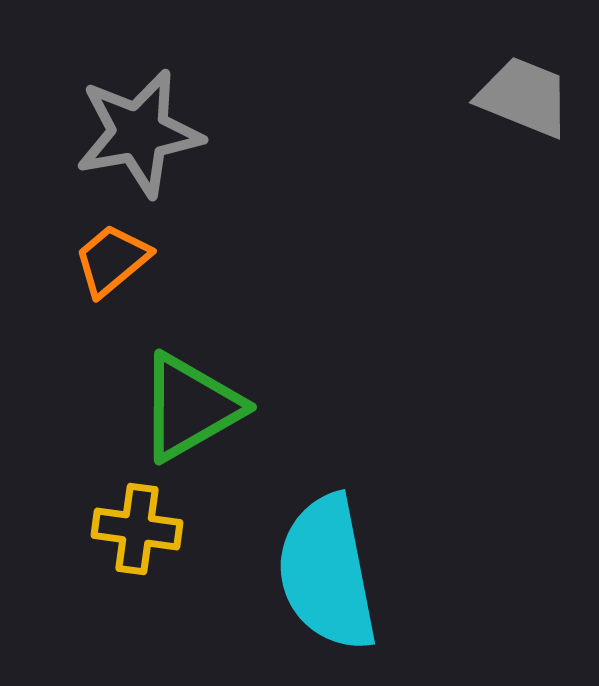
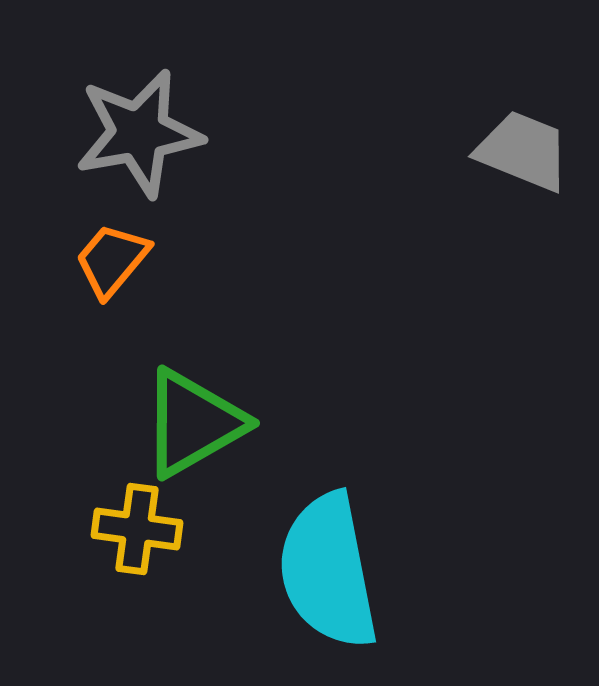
gray trapezoid: moved 1 px left, 54 px down
orange trapezoid: rotated 10 degrees counterclockwise
green triangle: moved 3 px right, 16 px down
cyan semicircle: moved 1 px right, 2 px up
